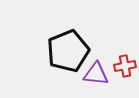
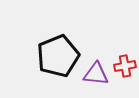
black pentagon: moved 10 px left, 5 px down
